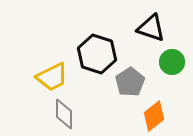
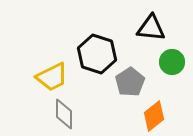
black triangle: rotated 12 degrees counterclockwise
